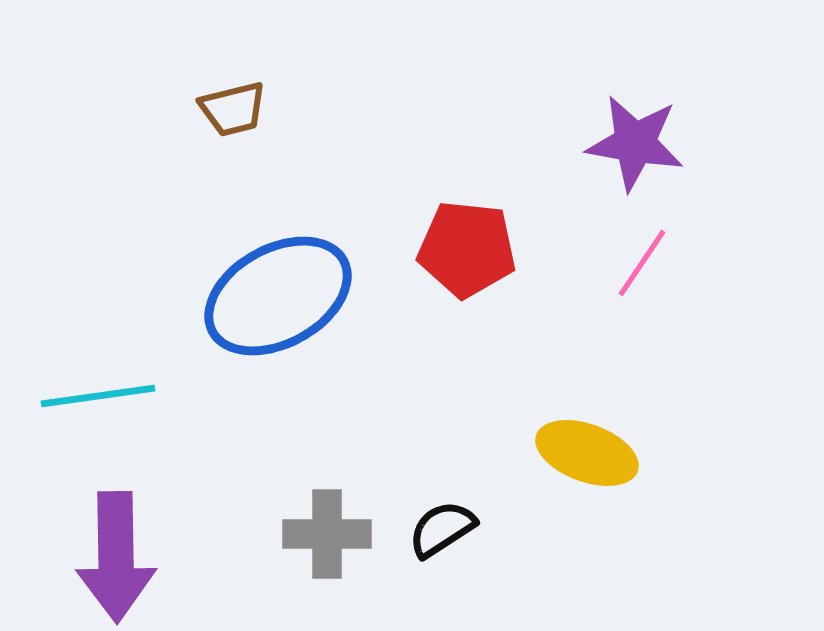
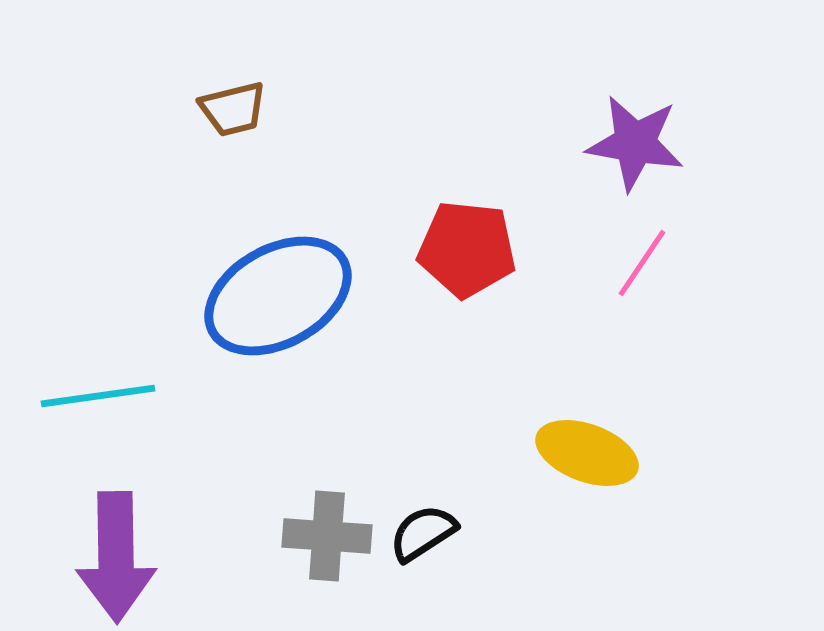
black semicircle: moved 19 px left, 4 px down
gray cross: moved 2 px down; rotated 4 degrees clockwise
